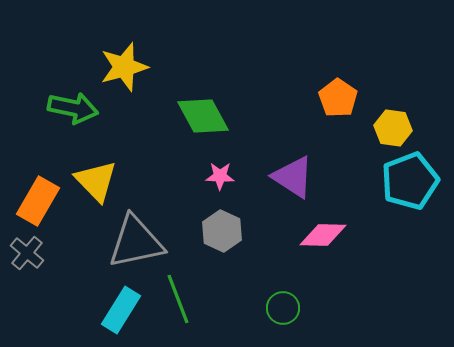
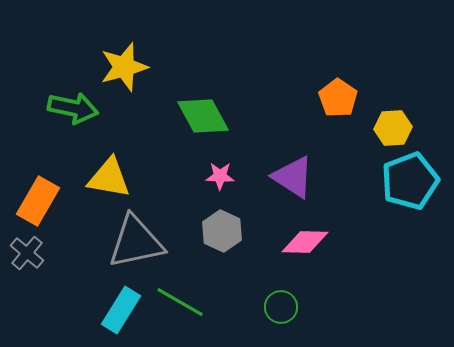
yellow hexagon: rotated 12 degrees counterclockwise
yellow triangle: moved 13 px right, 3 px up; rotated 36 degrees counterclockwise
pink diamond: moved 18 px left, 7 px down
green line: moved 2 px right, 3 px down; rotated 39 degrees counterclockwise
green circle: moved 2 px left, 1 px up
